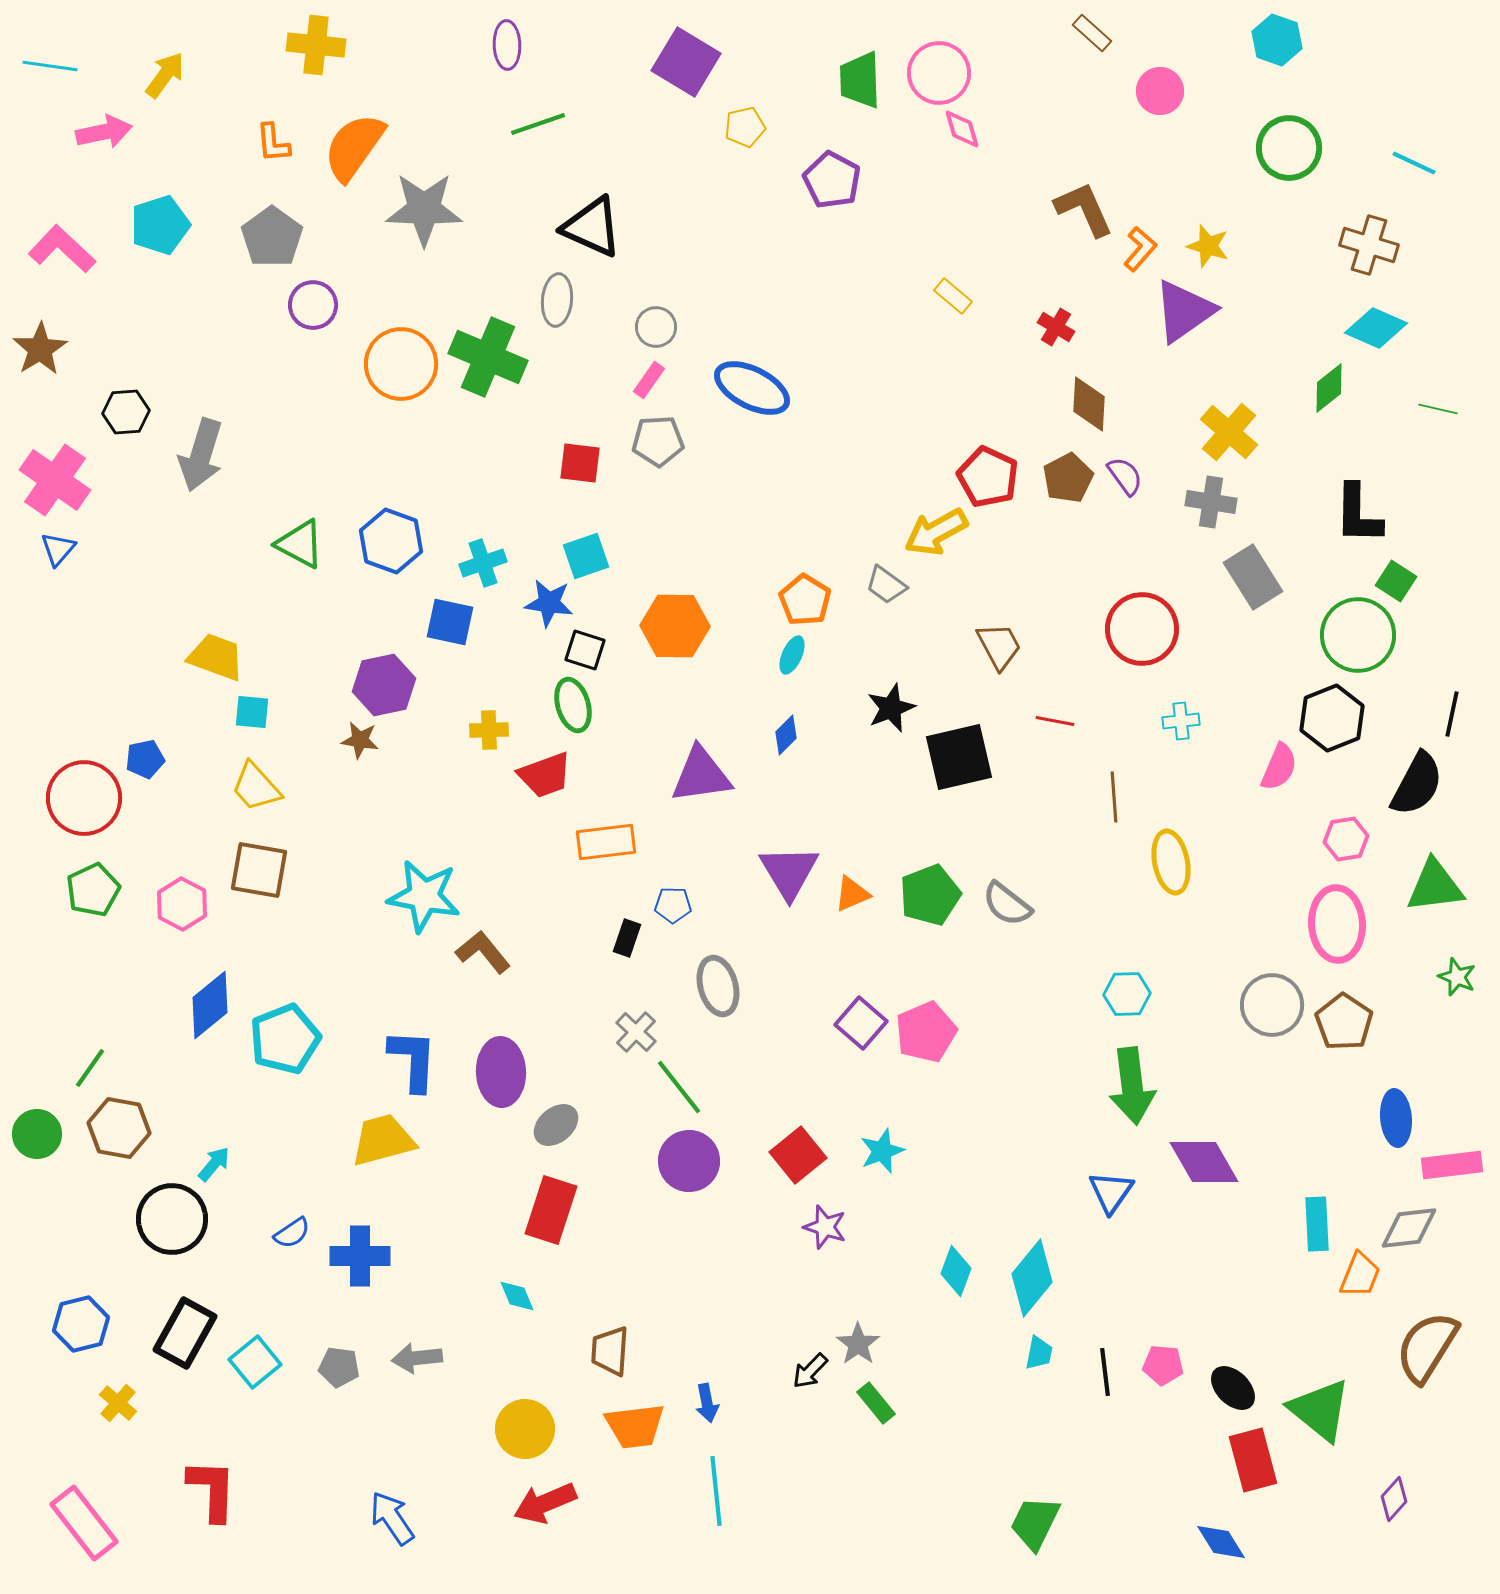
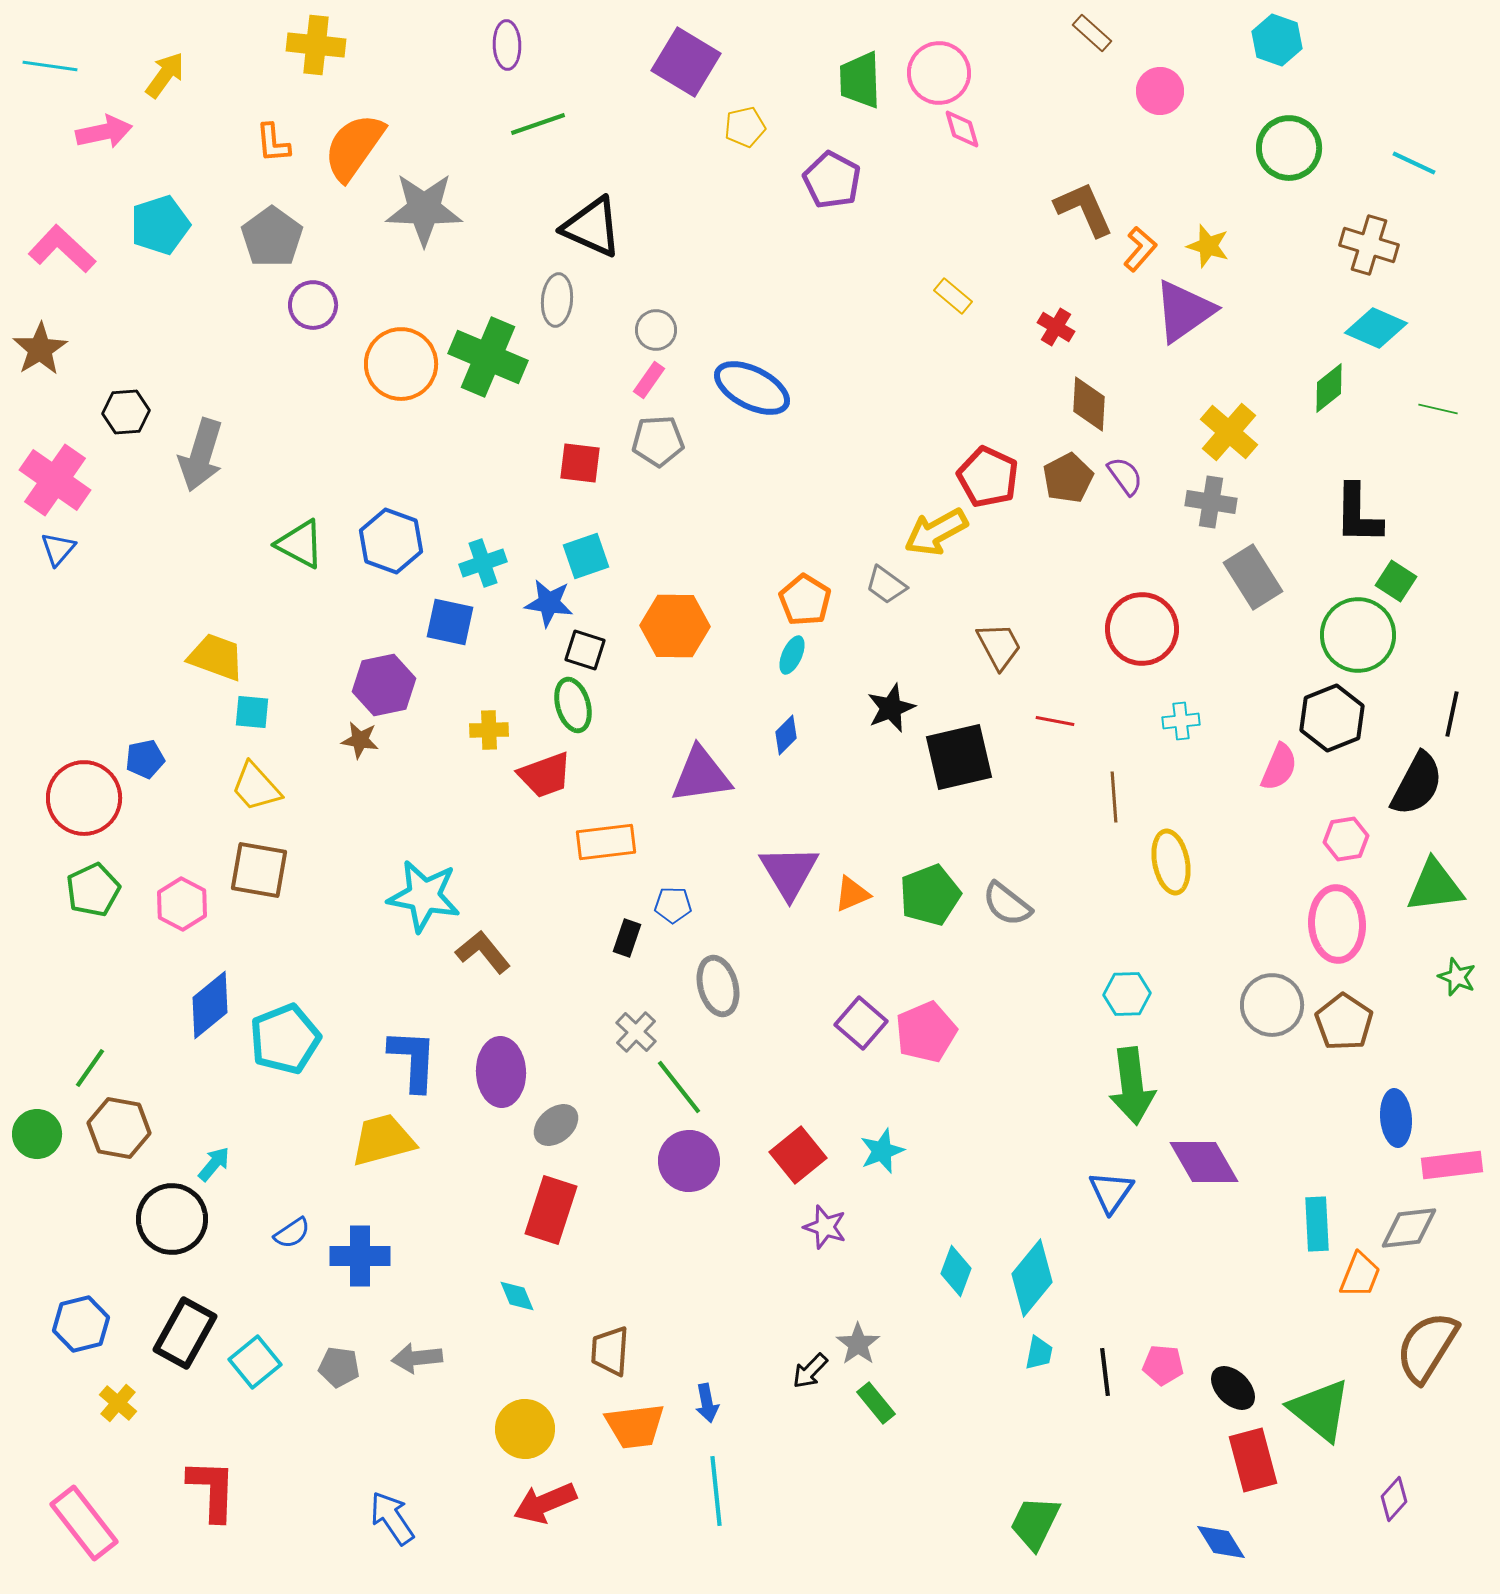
gray circle at (656, 327): moved 3 px down
